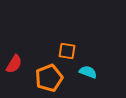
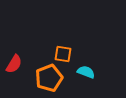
orange square: moved 4 px left, 3 px down
cyan semicircle: moved 2 px left
